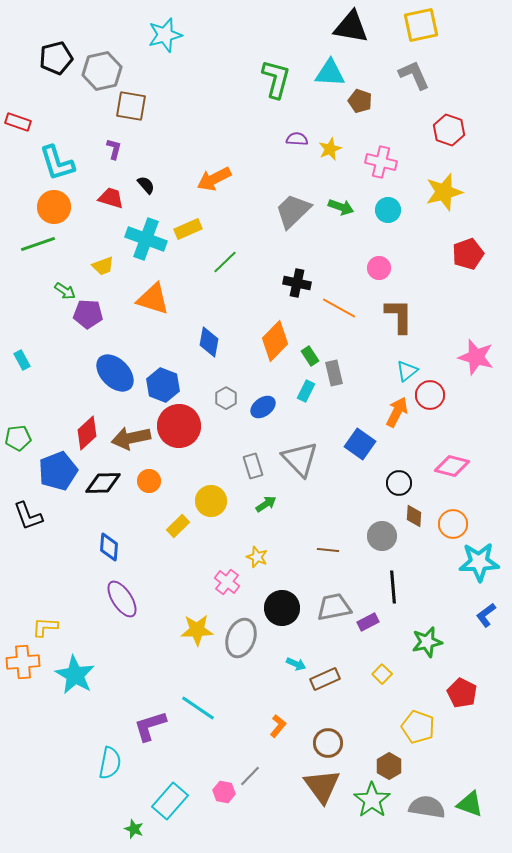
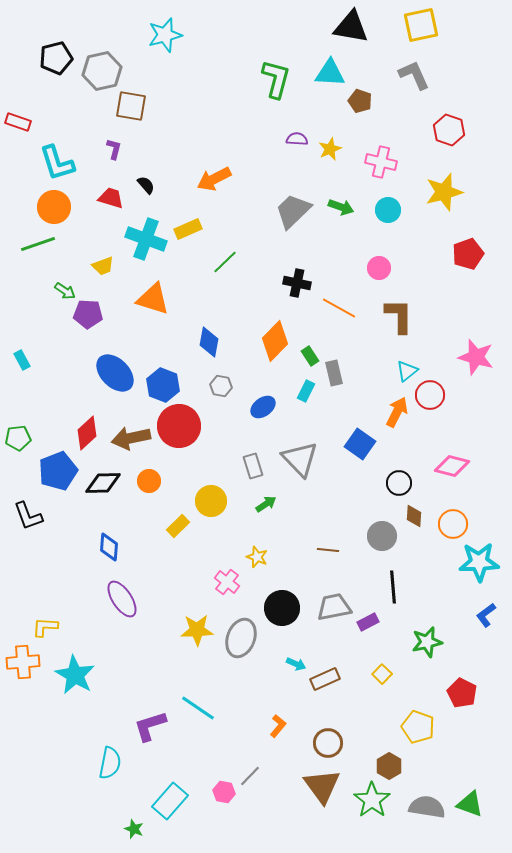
gray hexagon at (226, 398): moved 5 px left, 12 px up; rotated 20 degrees counterclockwise
